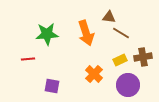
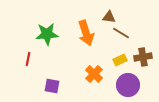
red line: rotated 72 degrees counterclockwise
